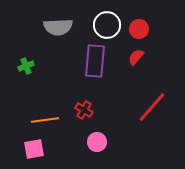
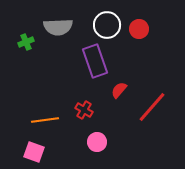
red semicircle: moved 17 px left, 33 px down
purple rectangle: rotated 24 degrees counterclockwise
green cross: moved 24 px up
pink square: moved 3 px down; rotated 30 degrees clockwise
